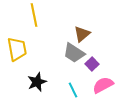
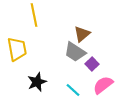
gray trapezoid: moved 1 px right, 1 px up
pink semicircle: rotated 10 degrees counterclockwise
cyan line: rotated 21 degrees counterclockwise
